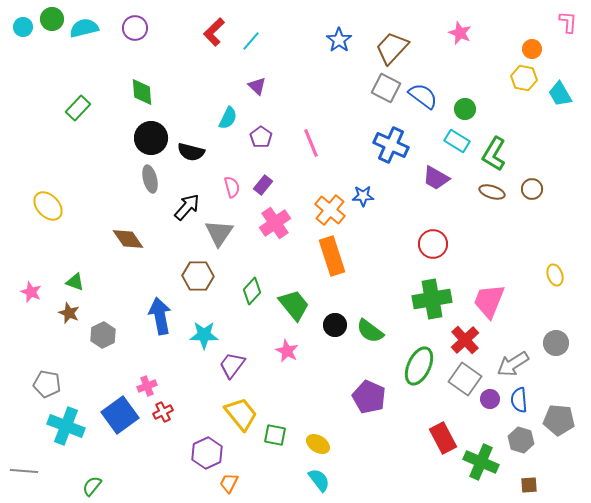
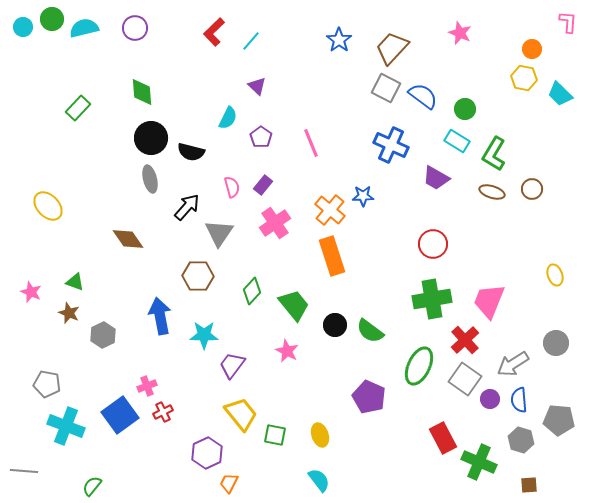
cyan trapezoid at (560, 94): rotated 16 degrees counterclockwise
yellow ellipse at (318, 444): moved 2 px right, 9 px up; rotated 40 degrees clockwise
green cross at (481, 462): moved 2 px left
